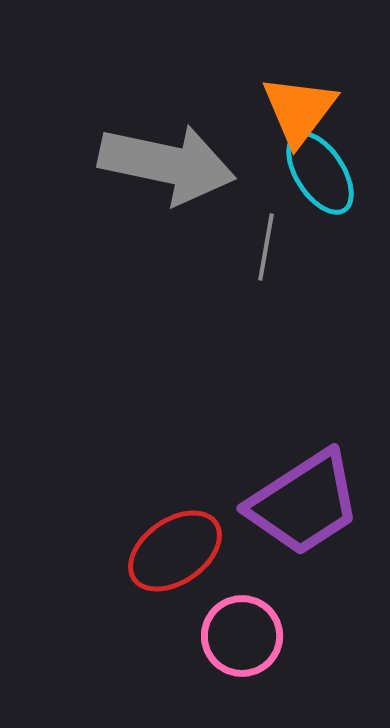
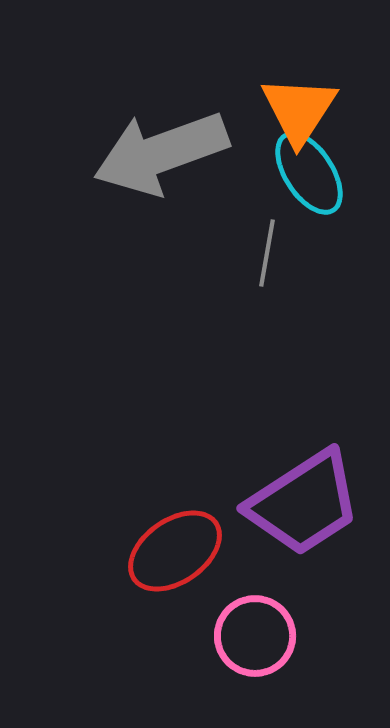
orange triangle: rotated 4 degrees counterclockwise
gray arrow: moved 6 px left, 11 px up; rotated 148 degrees clockwise
cyan ellipse: moved 11 px left
gray line: moved 1 px right, 6 px down
pink circle: moved 13 px right
